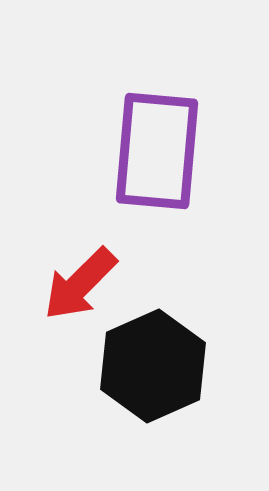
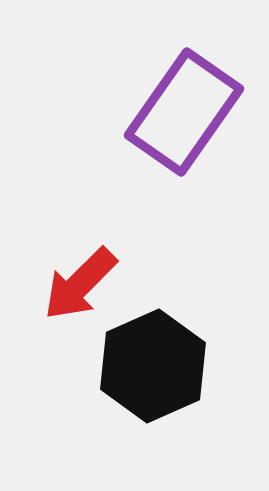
purple rectangle: moved 27 px right, 39 px up; rotated 30 degrees clockwise
